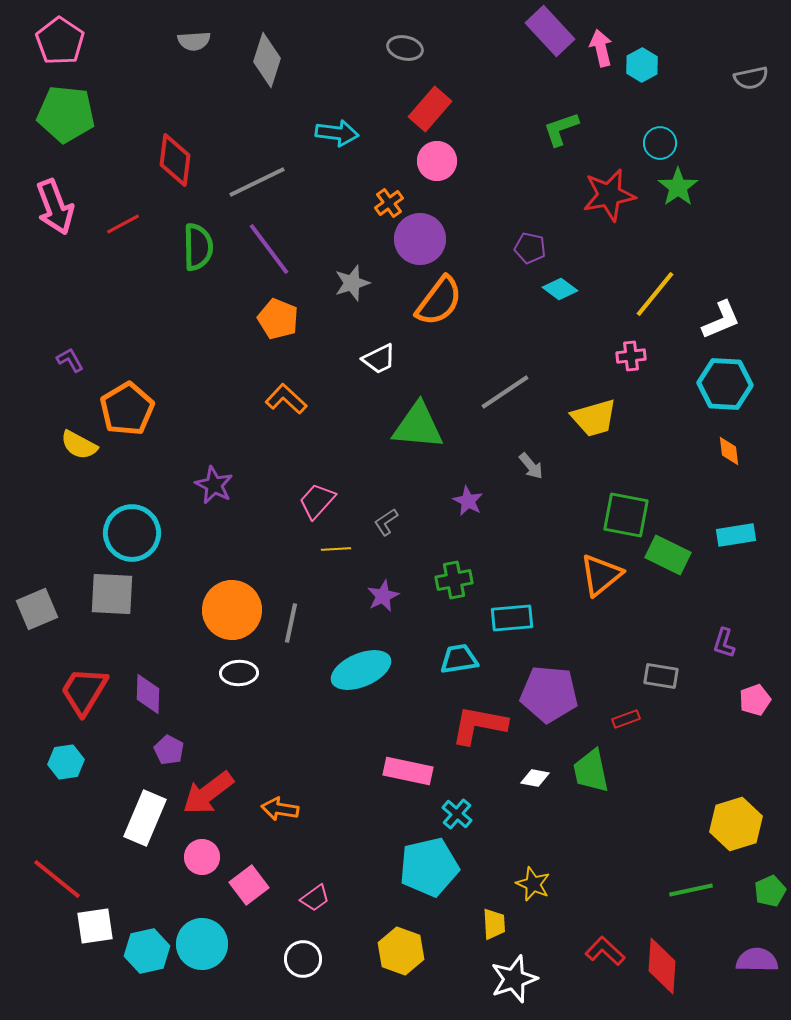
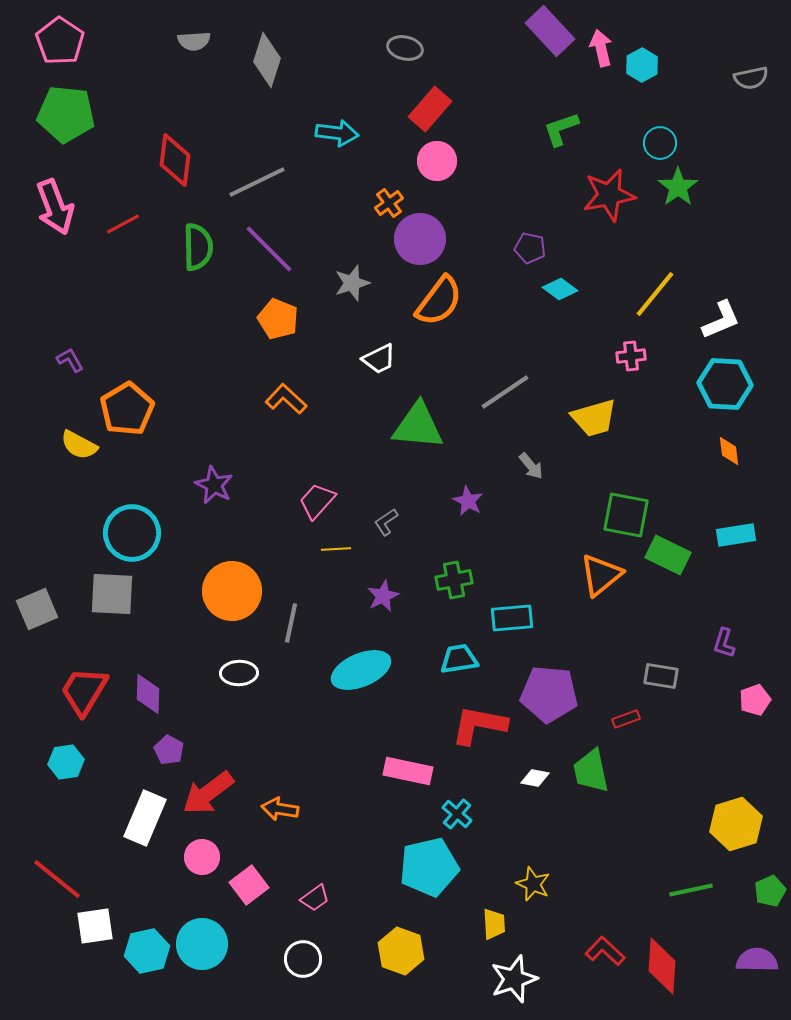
purple line at (269, 249): rotated 8 degrees counterclockwise
orange circle at (232, 610): moved 19 px up
